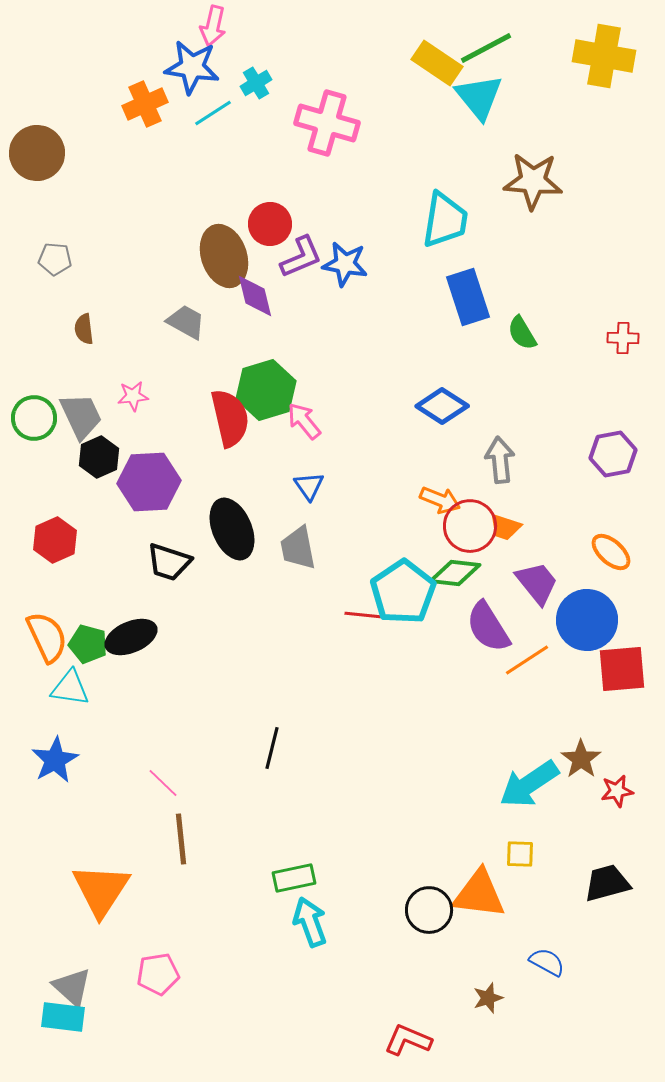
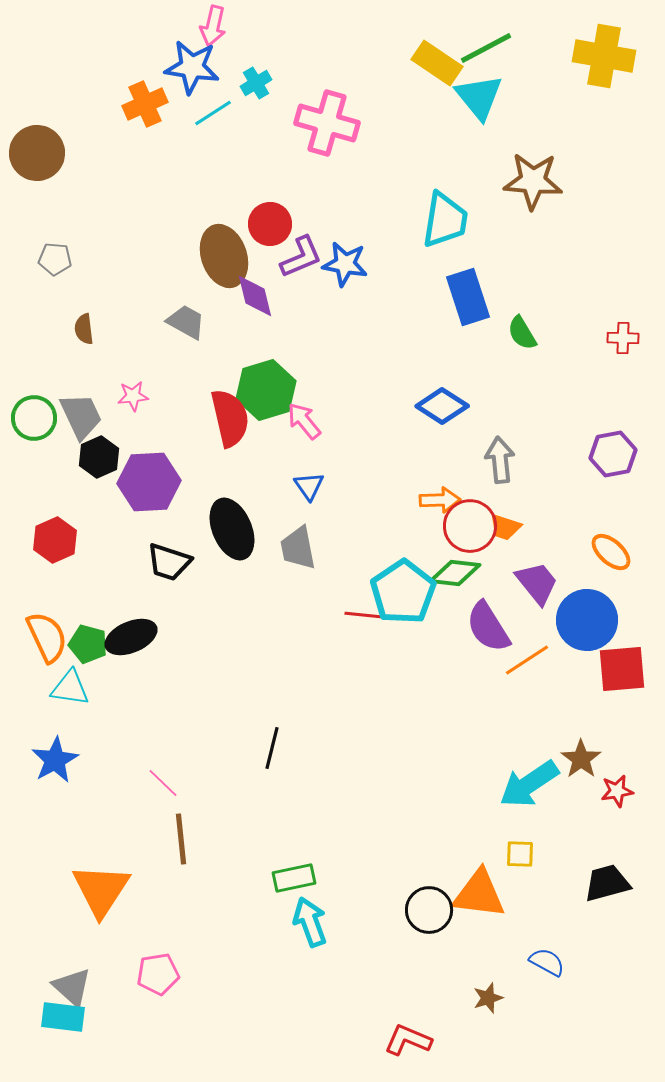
orange arrow at (440, 500): rotated 24 degrees counterclockwise
